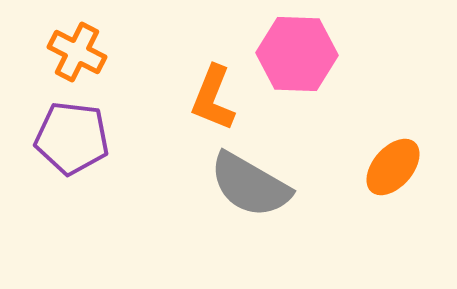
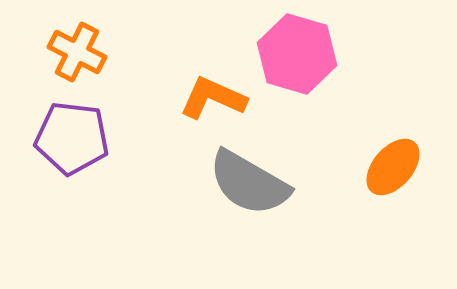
pink hexagon: rotated 14 degrees clockwise
orange L-shape: rotated 92 degrees clockwise
gray semicircle: moved 1 px left, 2 px up
